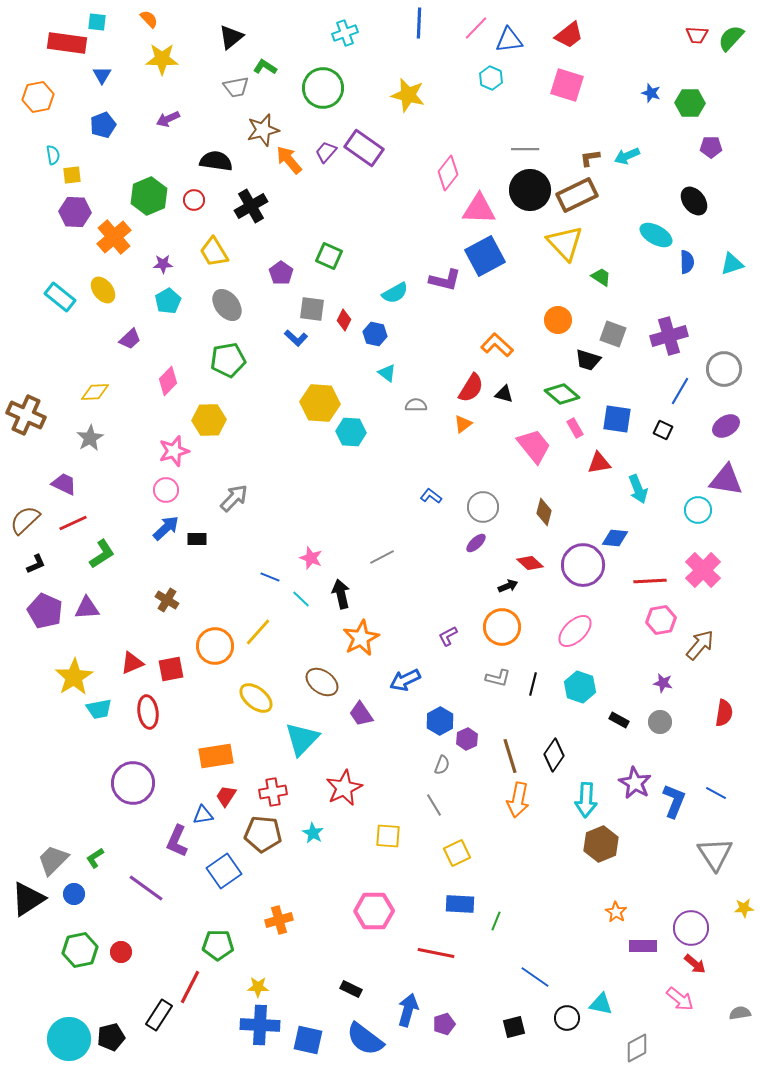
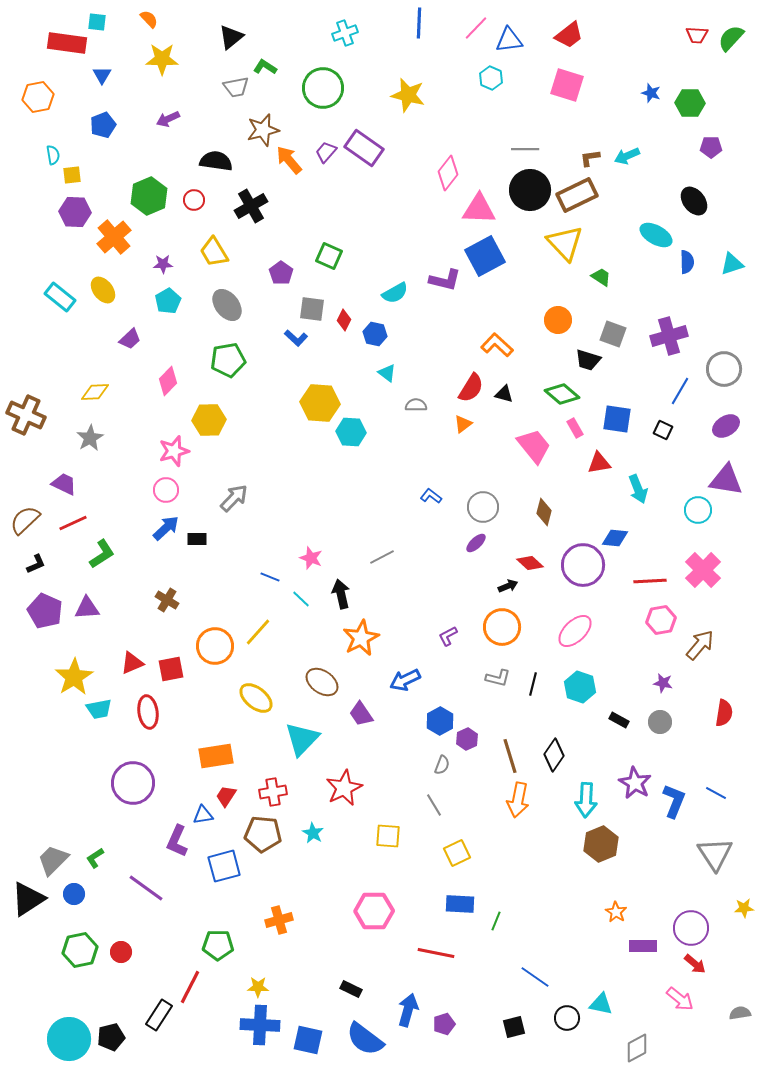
blue square at (224, 871): moved 5 px up; rotated 20 degrees clockwise
